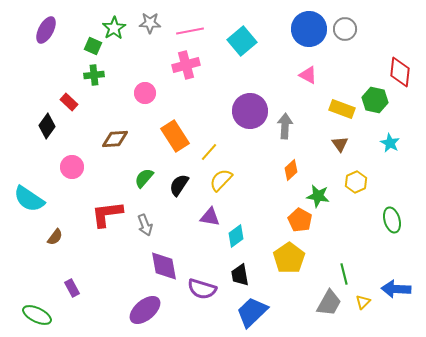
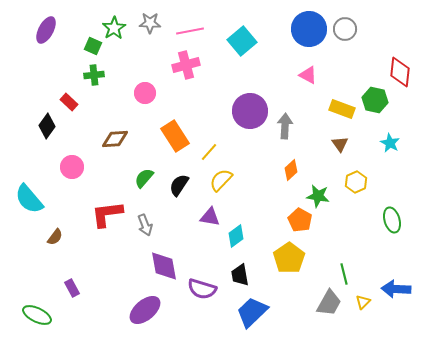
cyan semicircle at (29, 199): rotated 16 degrees clockwise
